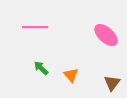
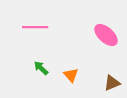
brown triangle: rotated 30 degrees clockwise
